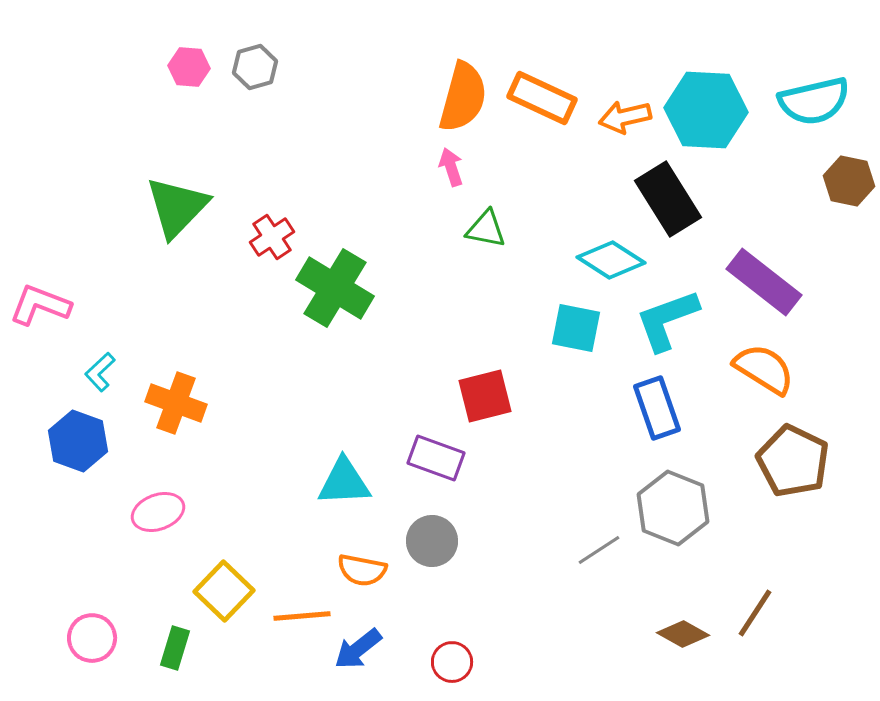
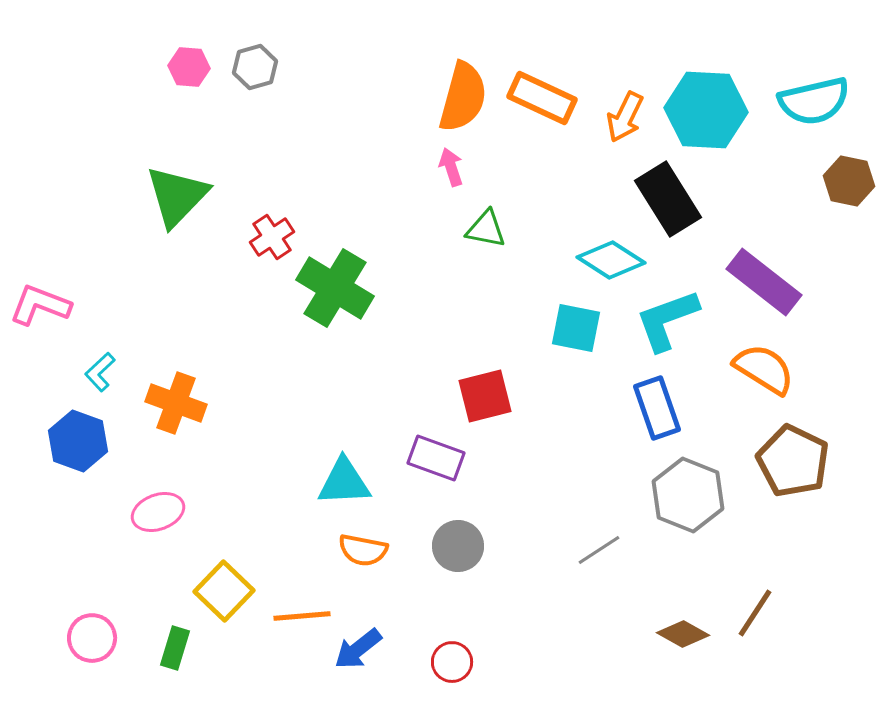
orange arrow at (625, 117): rotated 51 degrees counterclockwise
green triangle at (177, 207): moved 11 px up
gray hexagon at (673, 508): moved 15 px right, 13 px up
gray circle at (432, 541): moved 26 px right, 5 px down
orange semicircle at (362, 570): moved 1 px right, 20 px up
